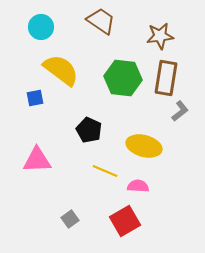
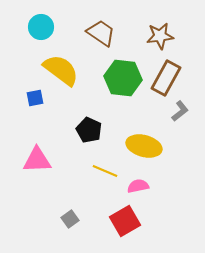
brown trapezoid: moved 12 px down
brown rectangle: rotated 20 degrees clockwise
pink semicircle: rotated 15 degrees counterclockwise
